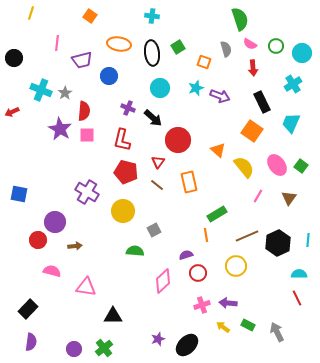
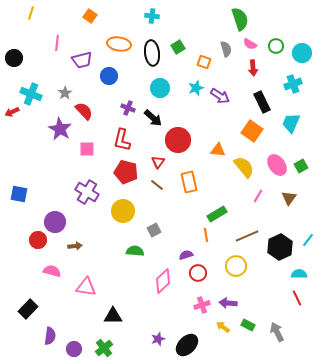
cyan cross at (293, 84): rotated 12 degrees clockwise
cyan cross at (41, 90): moved 10 px left, 4 px down
purple arrow at (220, 96): rotated 12 degrees clockwise
red semicircle at (84, 111): rotated 48 degrees counterclockwise
pink square at (87, 135): moved 14 px down
orange triangle at (218, 150): rotated 35 degrees counterclockwise
green square at (301, 166): rotated 24 degrees clockwise
cyan line at (308, 240): rotated 32 degrees clockwise
black hexagon at (278, 243): moved 2 px right, 4 px down
purple semicircle at (31, 342): moved 19 px right, 6 px up
